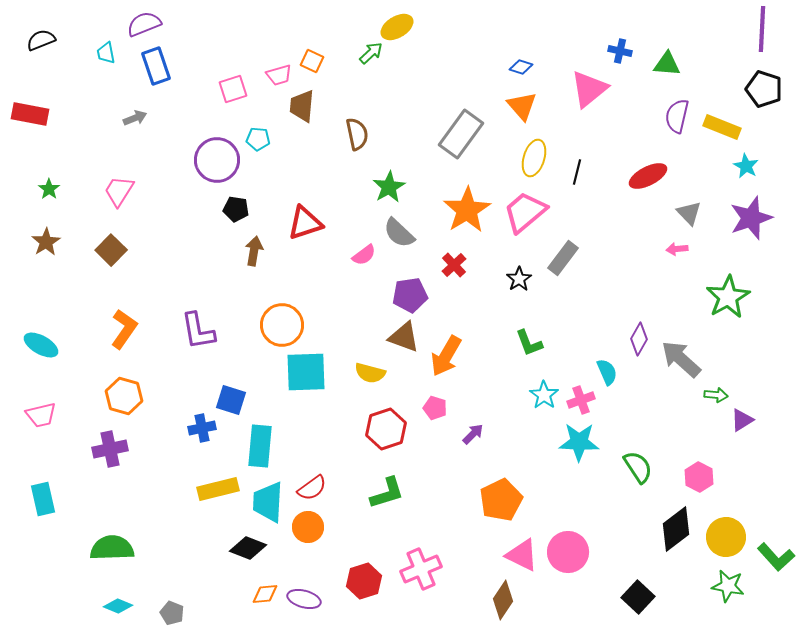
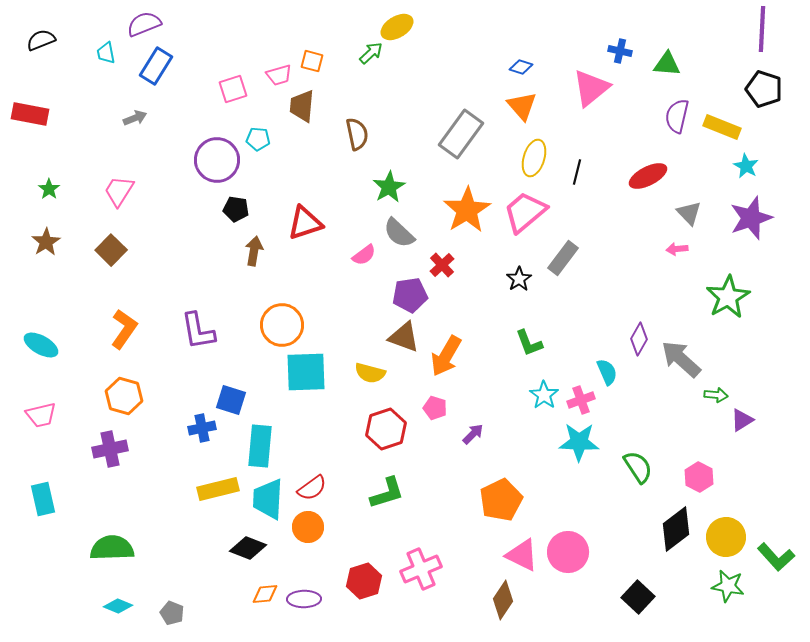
orange square at (312, 61): rotated 10 degrees counterclockwise
blue rectangle at (156, 66): rotated 51 degrees clockwise
pink triangle at (589, 89): moved 2 px right, 1 px up
red cross at (454, 265): moved 12 px left
cyan trapezoid at (268, 502): moved 3 px up
purple ellipse at (304, 599): rotated 16 degrees counterclockwise
